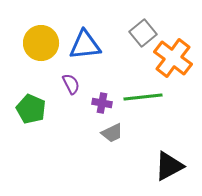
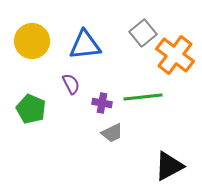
yellow circle: moved 9 px left, 2 px up
orange cross: moved 2 px right, 3 px up
